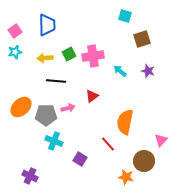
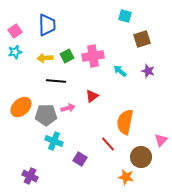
green square: moved 2 px left, 2 px down
brown circle: moved 3 px left, 4 px up
